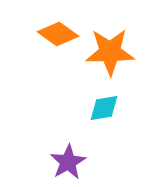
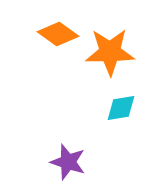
cyan diamond: moved 17 px right
purple star: rotated 24 degrees counterclockwise
